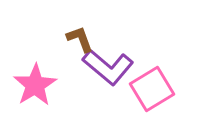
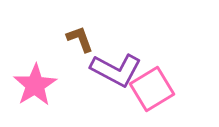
purple L-shape: moved 8 px right, 3 px down; rotated 12 degrees counterclockwise
